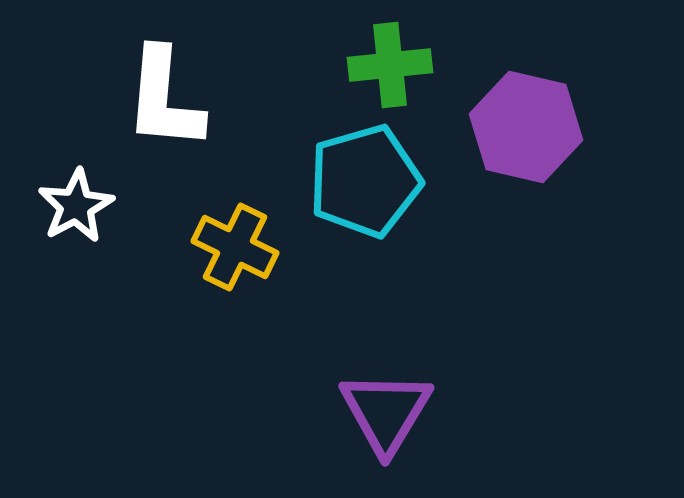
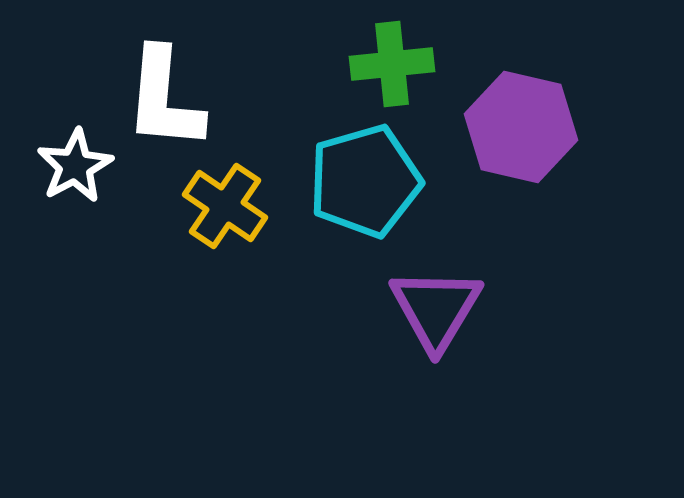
green cross: moved 2 px right, 1 px up
purple hexagon: moved 5 px left
white star: moved 1 px left, 40 px up
yellow cross: moved 10 px left, 41 px up; rotated 8 degrees clockwise
purple triangle: moved 50 px right, 103 px up
